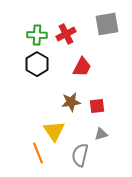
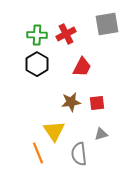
red square: moved 3 px up
gray semicircle: moved 1 px left, 1 px up; rotated 20 degrees counterclockwise
